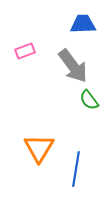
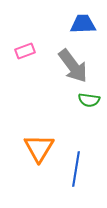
green semicircle: rotated 45 degrees counterclockwise
